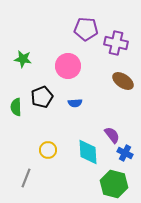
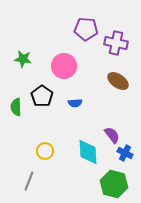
pink circle: moved 4 px left
brown ellipse: moved 5 px left
black pentagon: moved 1 px up; rotated 15 degrees counterclockwise
yellow circle: moved 3 px left, 1 px down
gray line: moved 3 px right, 3 px down
